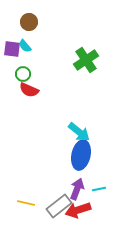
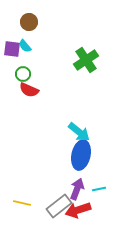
yellow line: moved 4 px left
